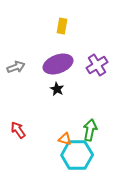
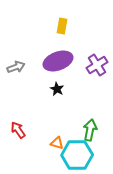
purple ellipse: moved 3 px up
orange triangle: moved 8 px left, 4 px down
